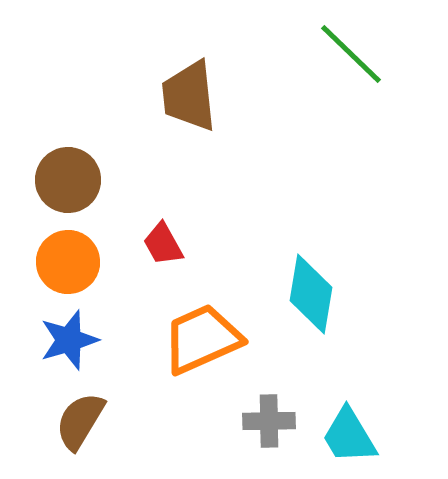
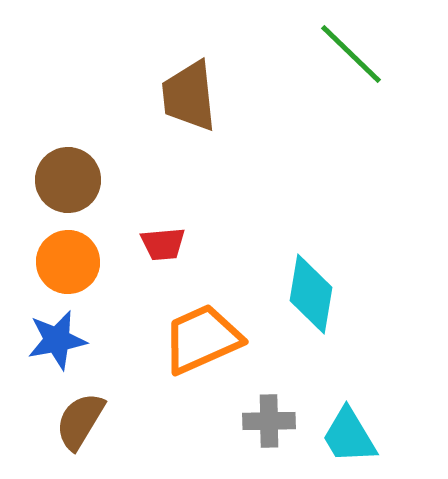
red trapezoid: rotated 66 degrees counterclockwise
blue star: moved 12 px left; rotated 6 degrees clockwise
